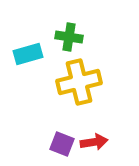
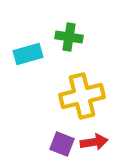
yellow cross: moved 3 px right, 14 px down
